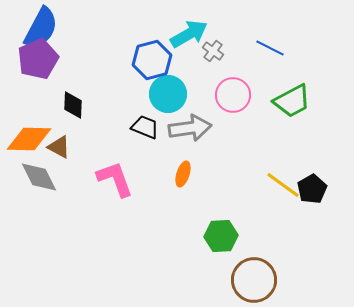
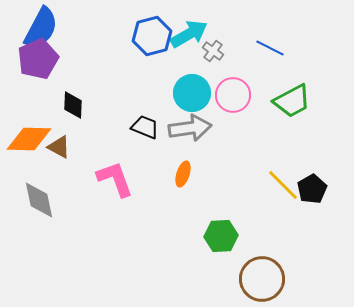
blue hexagon: moved 24 px up
cyan circle: moved 24 px right, 1 px up
gray diamond: moved 23 px down; rotated 15 degrees clockwise
yellow line: rotated 9 degrees clockwise
brown circle: moved 8 px right, 1 px up
